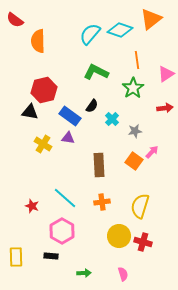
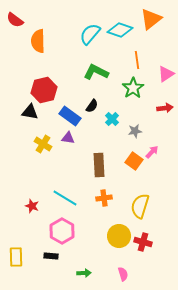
cyan line: rotated 10 degrees counterclockwise
orange cross: moved 2 px right, 4 px up
